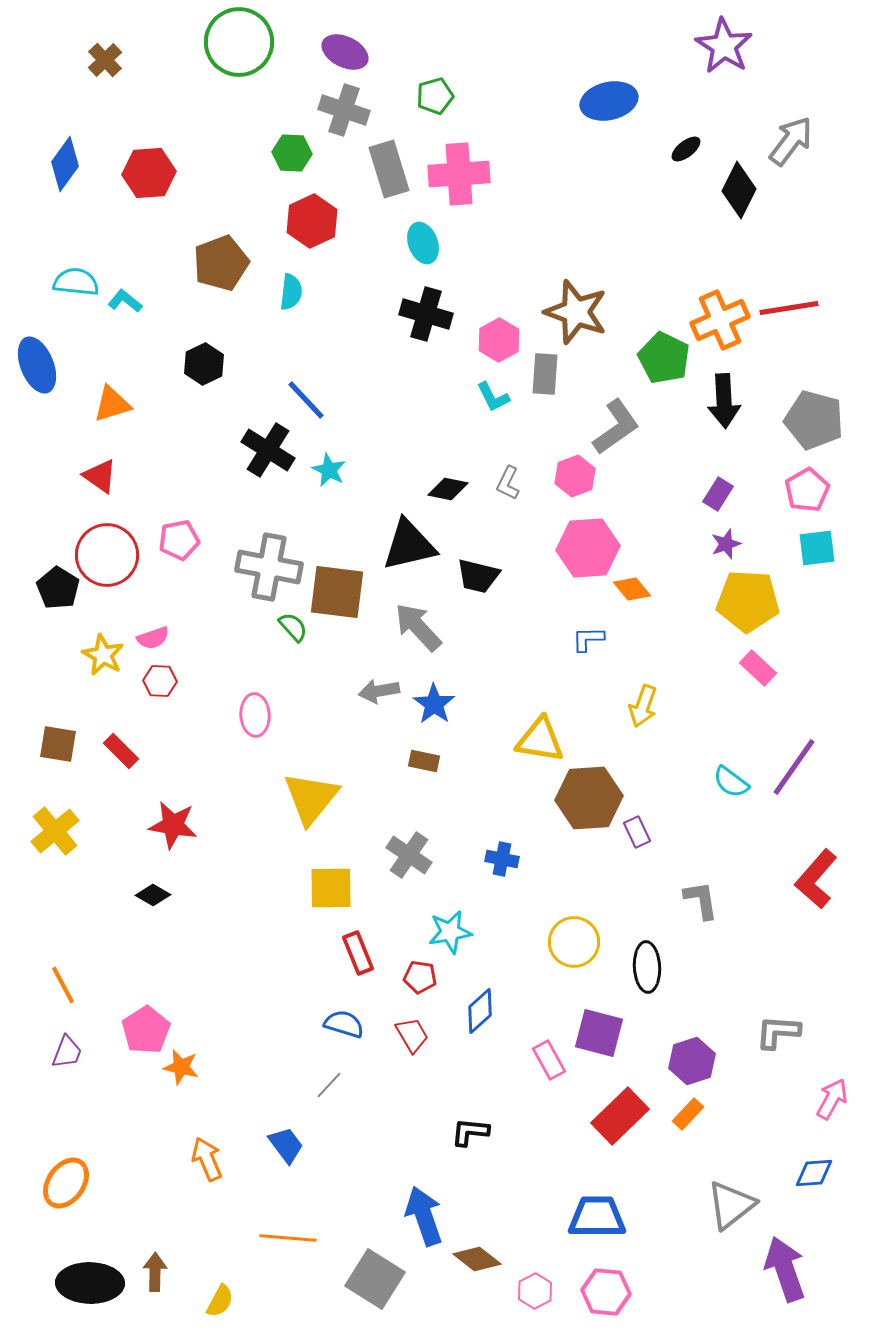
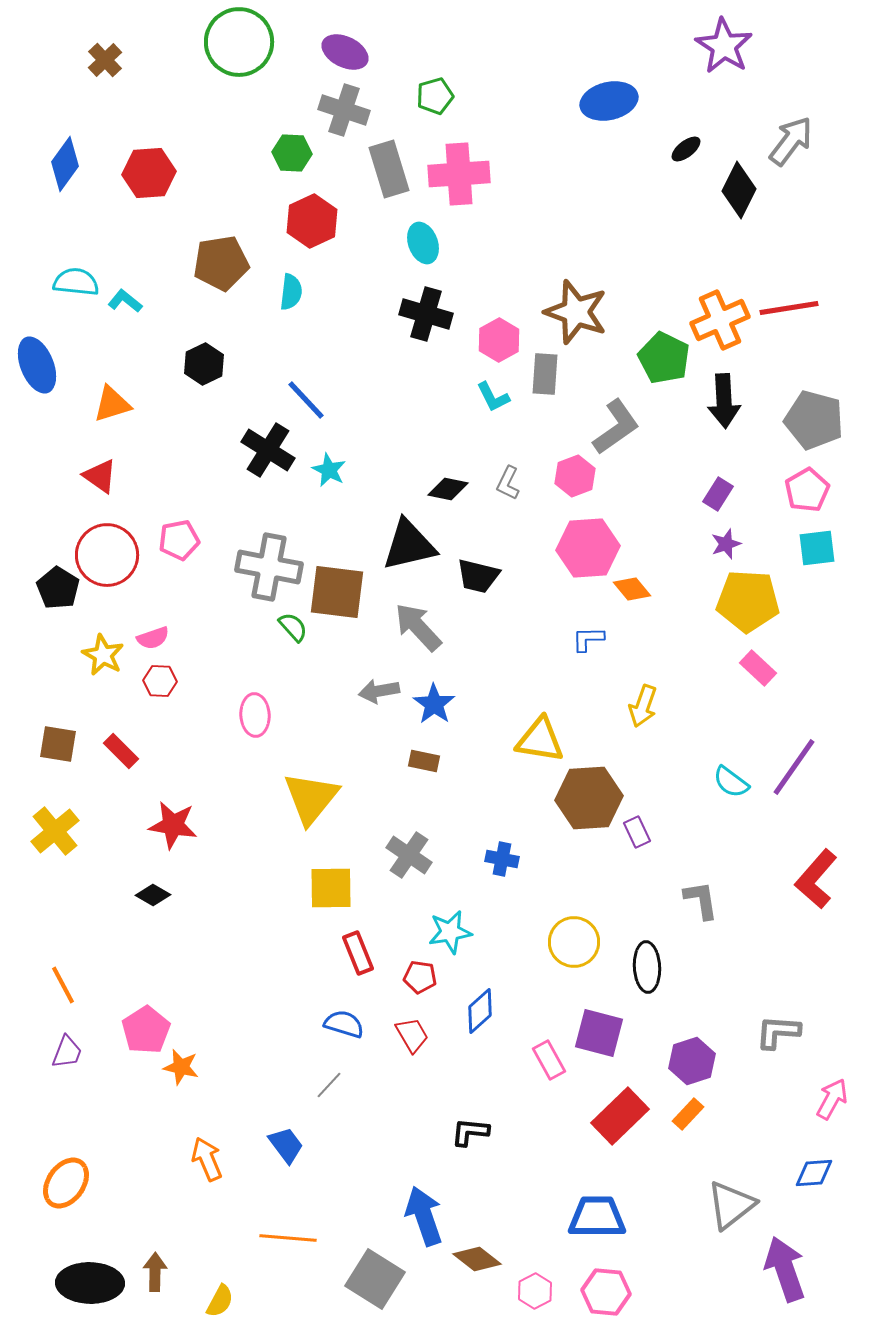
brown pentagon at (221, 263): rotated 12 degrees clockwise
